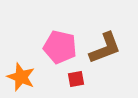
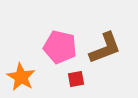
orange star: rotated 8 degrees clockwise
